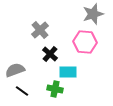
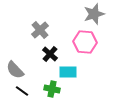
gray star: moved 1 px right
gray semicircle: rotated 114 degrees counterclockwise
green cross: moved 3 px left
